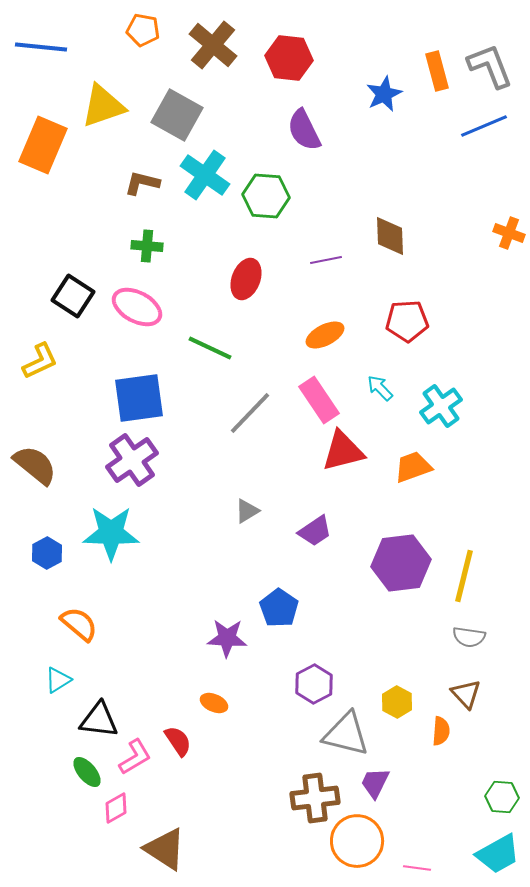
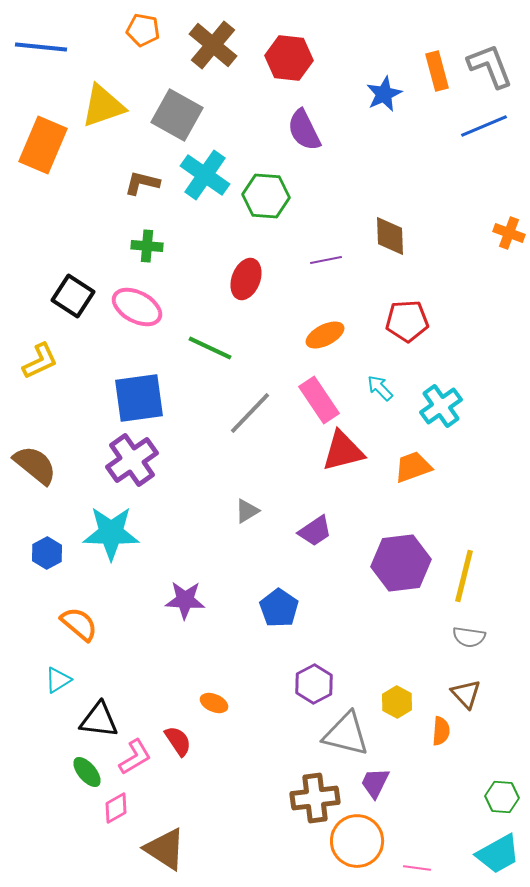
purple star at (227, 638): moved 42 px left, 38 px up
